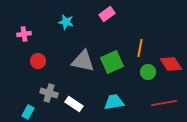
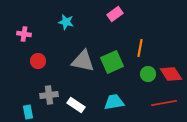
pink rectangle: moved 8 px right
pink cross: rotated 16 degrees clockwise
red diamond: moved 10 px down
green circle: moved 2 px down
gray cross: moved 2 px down; rotated 24 degrees counterclockwise
white rectangle: moved 2 px right, 1 px down
cyan rectangle: rotated 40 degrees counterclockwise
